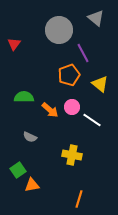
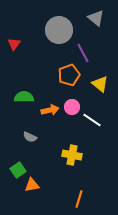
orange arrow: rotated 54 degrees counterclockwise
